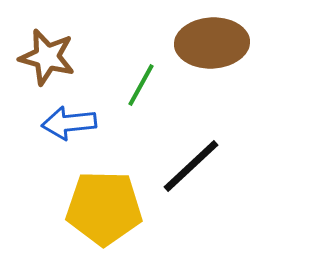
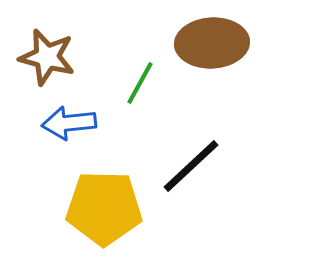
green line: moved 1 px left, 2 px up
